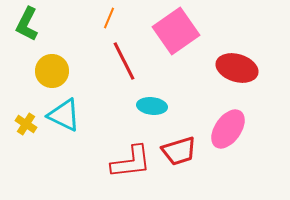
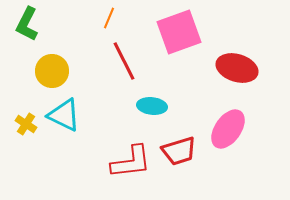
pink square: moved 3 px right, 1 px down; rotated 15 degrees clockwise
